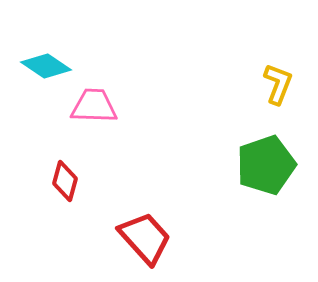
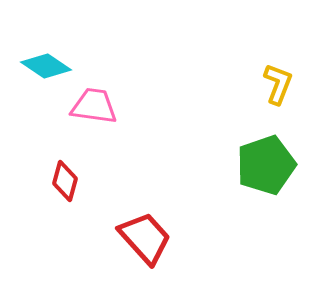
pink trapezoid: rotated 6 degrees clockwise
